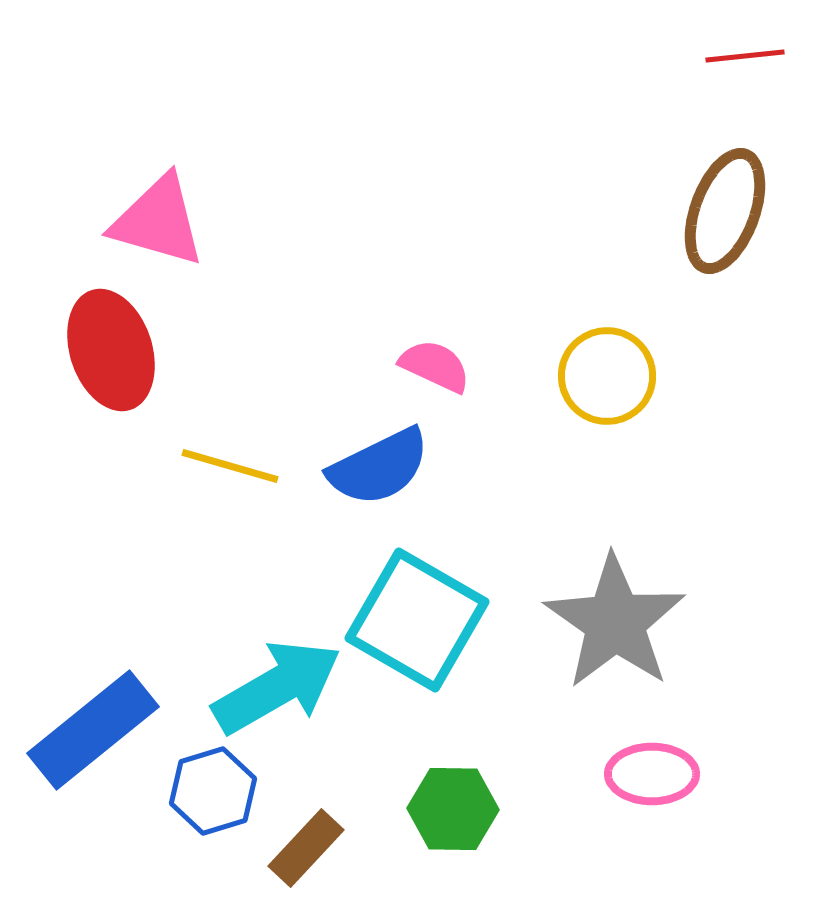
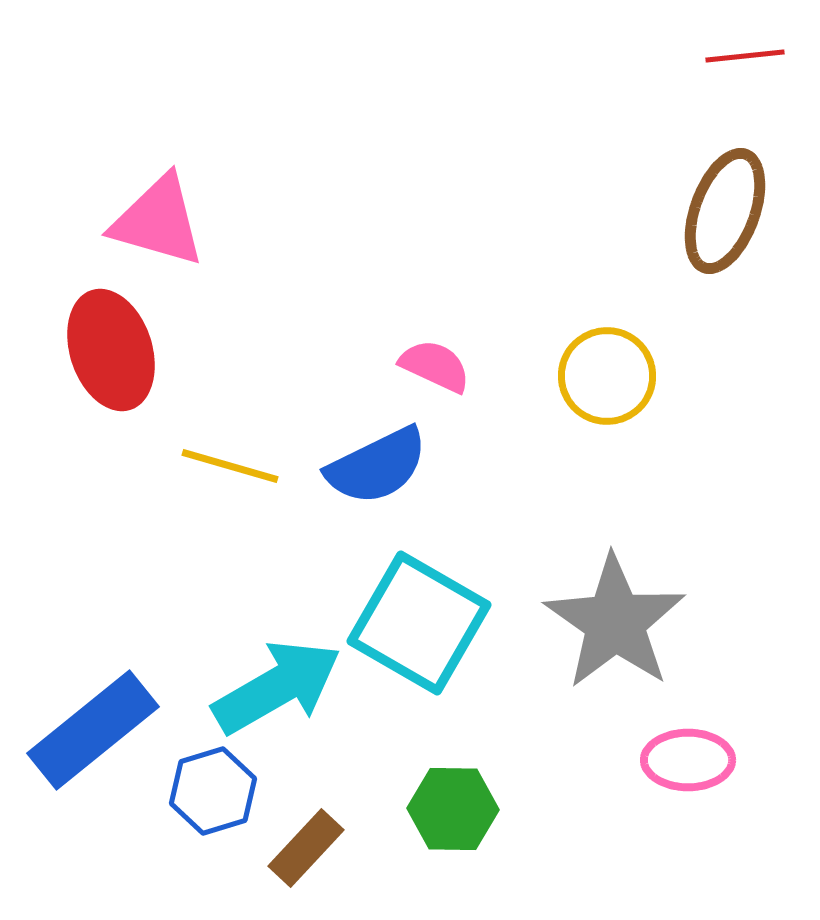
blue semicircle: moved 2 px left, 1 px up
cyan square: moved 2 px right, 3 px down
pink ellipse: moved 36 px right, 14 px up
